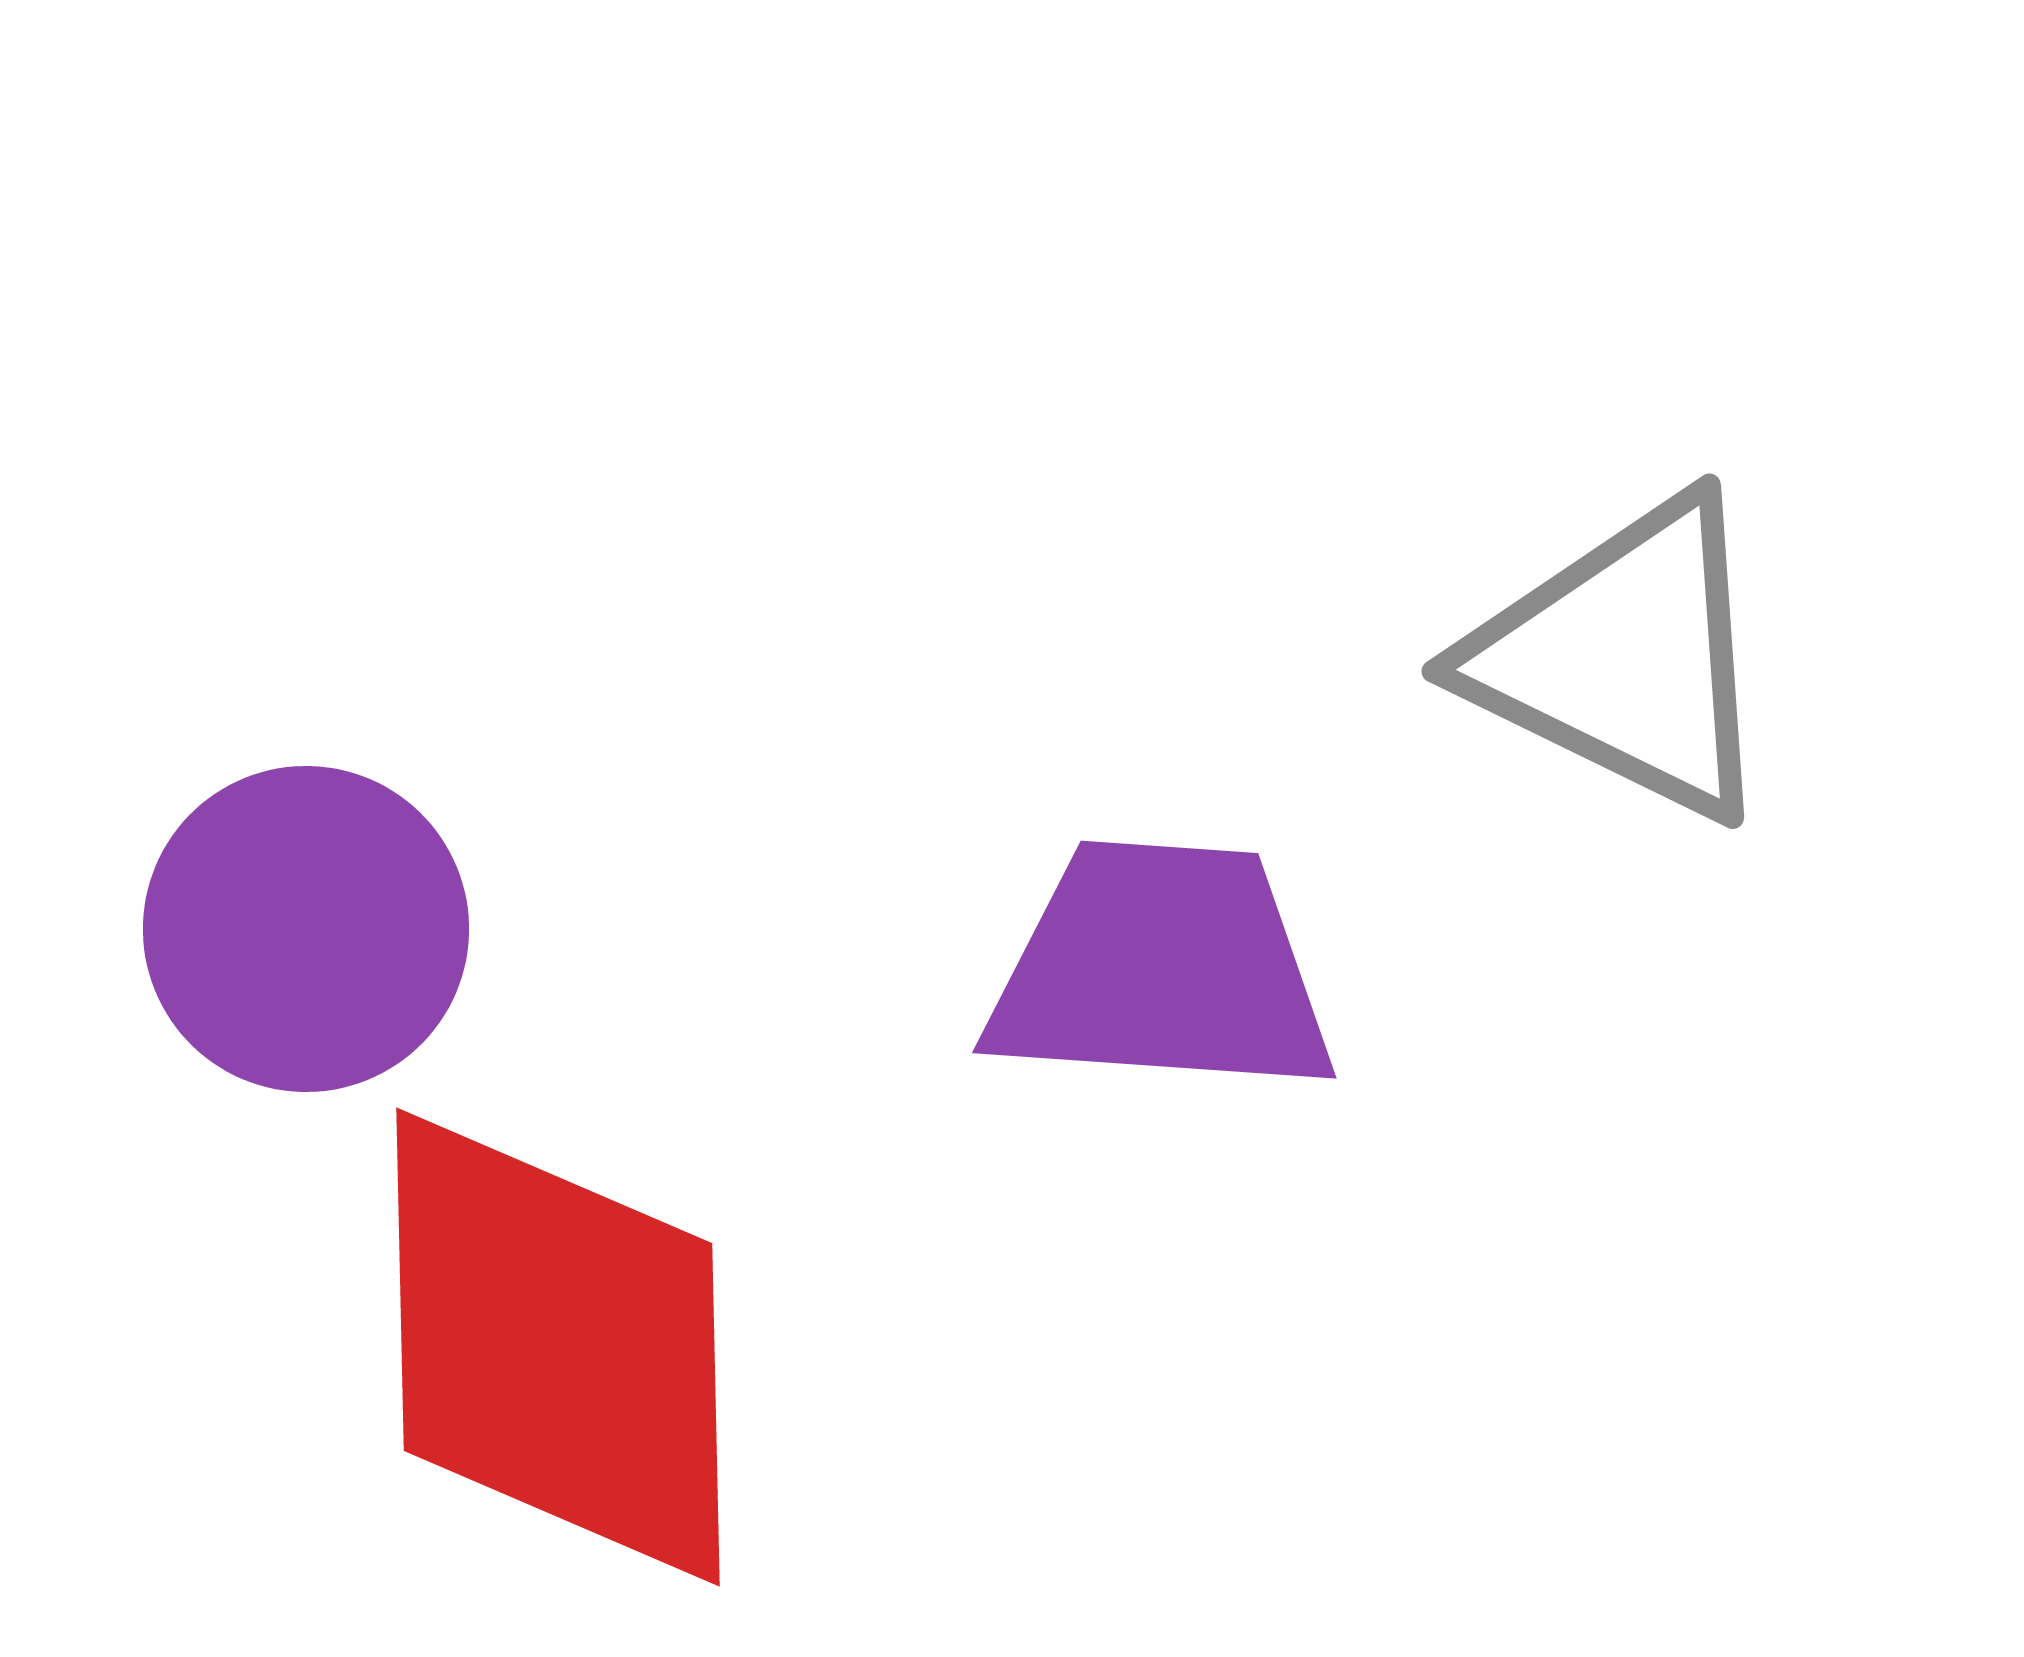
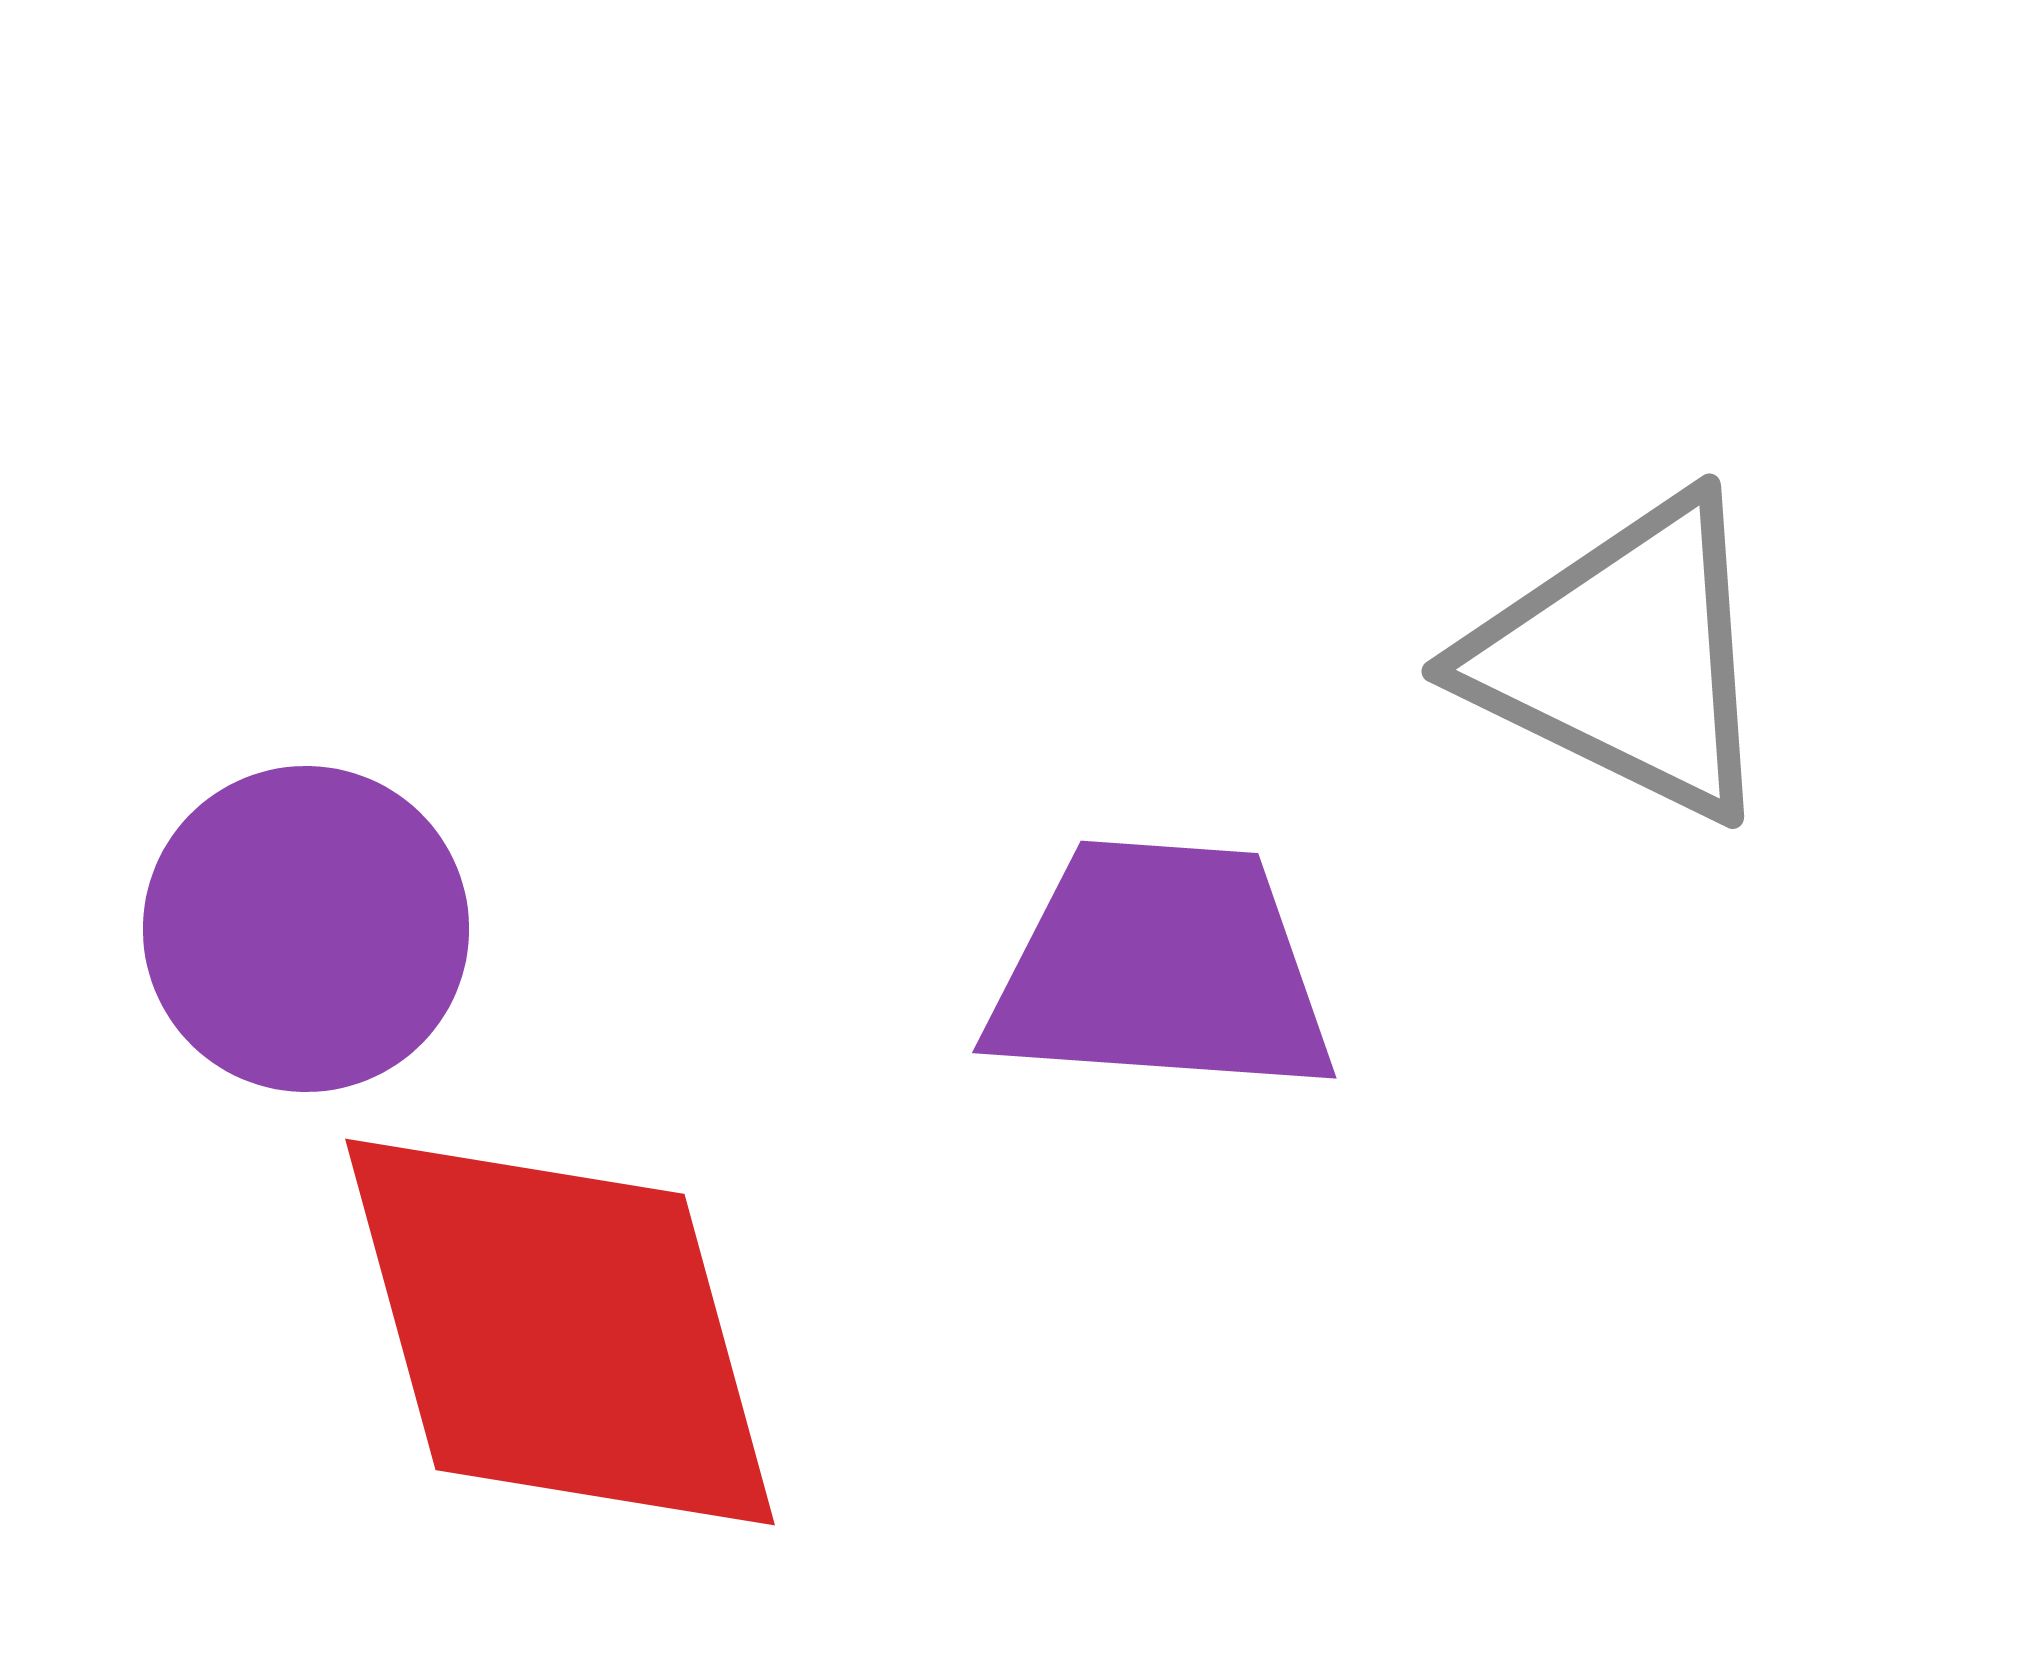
red diamond: moved 2 px right, 15 px up; rotated 14 degrees counterclockwise
